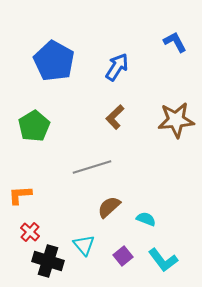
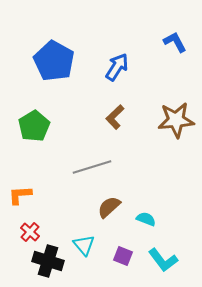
purple square: rotated 30 degrees counterclockwise
